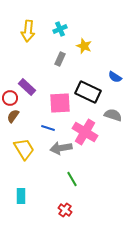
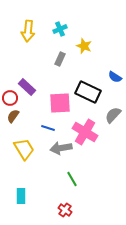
gray semicircle: rotated 66 degrees counterclockwise
